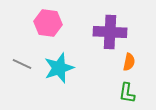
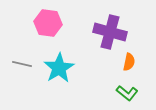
purple cross: rotated 12 degrees clockwise
gray line: rotated 12 degrees counterclockwise
cyan star: rotated 12 degrees counterclockwise
green L-shape: rotated 60 degrees counterclockwise
